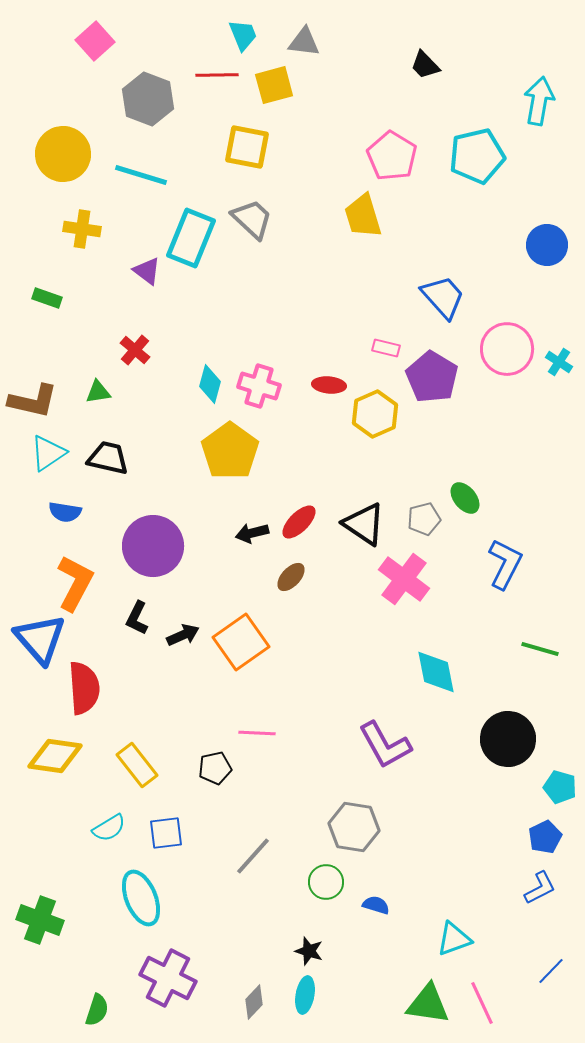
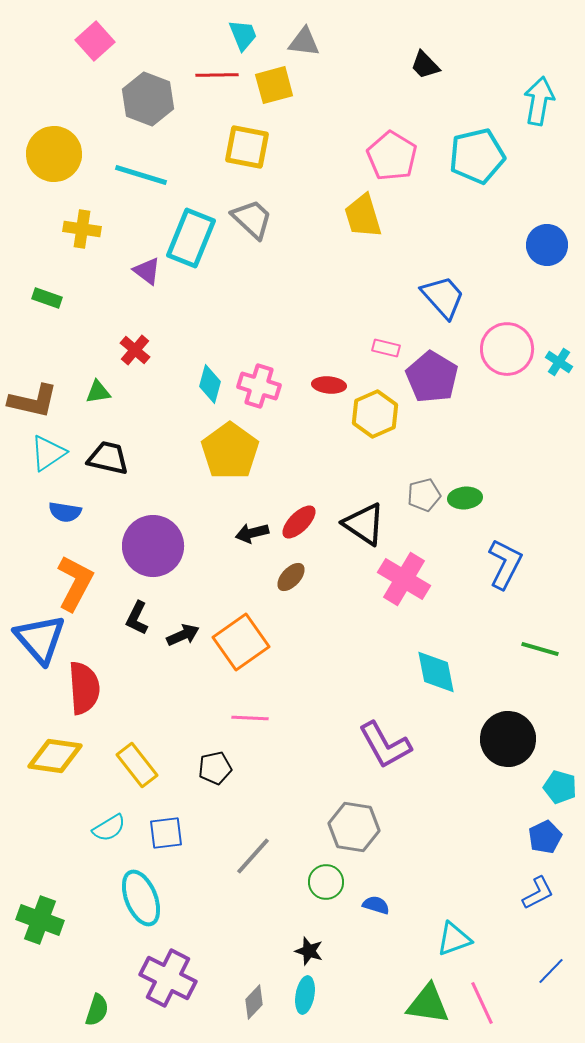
yellow circle at (63, 154): moved 9 px left
green ellipse at (465, 498): rotated 56 degrees counterclockwise
gray pentagon at (424, 519): moved 24 px up
pink cross at (404, 579): rotated 6 degrees counterclockwise
pink line at (257, 733): moved 7 px left, 15 px up
blue L-shape at (540, 888): moved 2 px left, 5 px down
